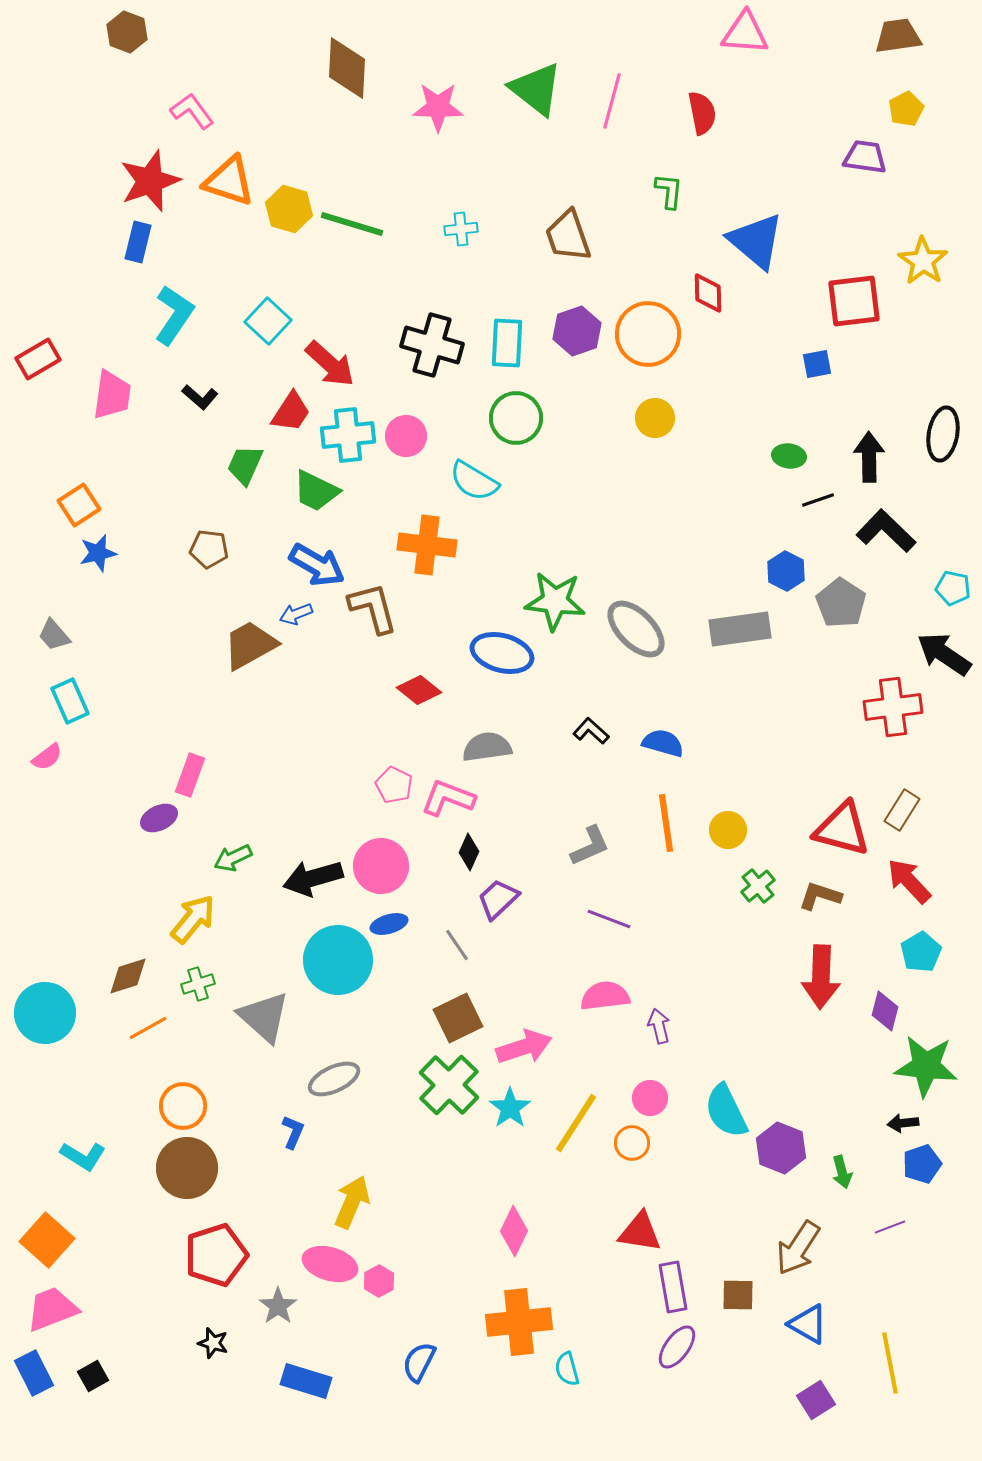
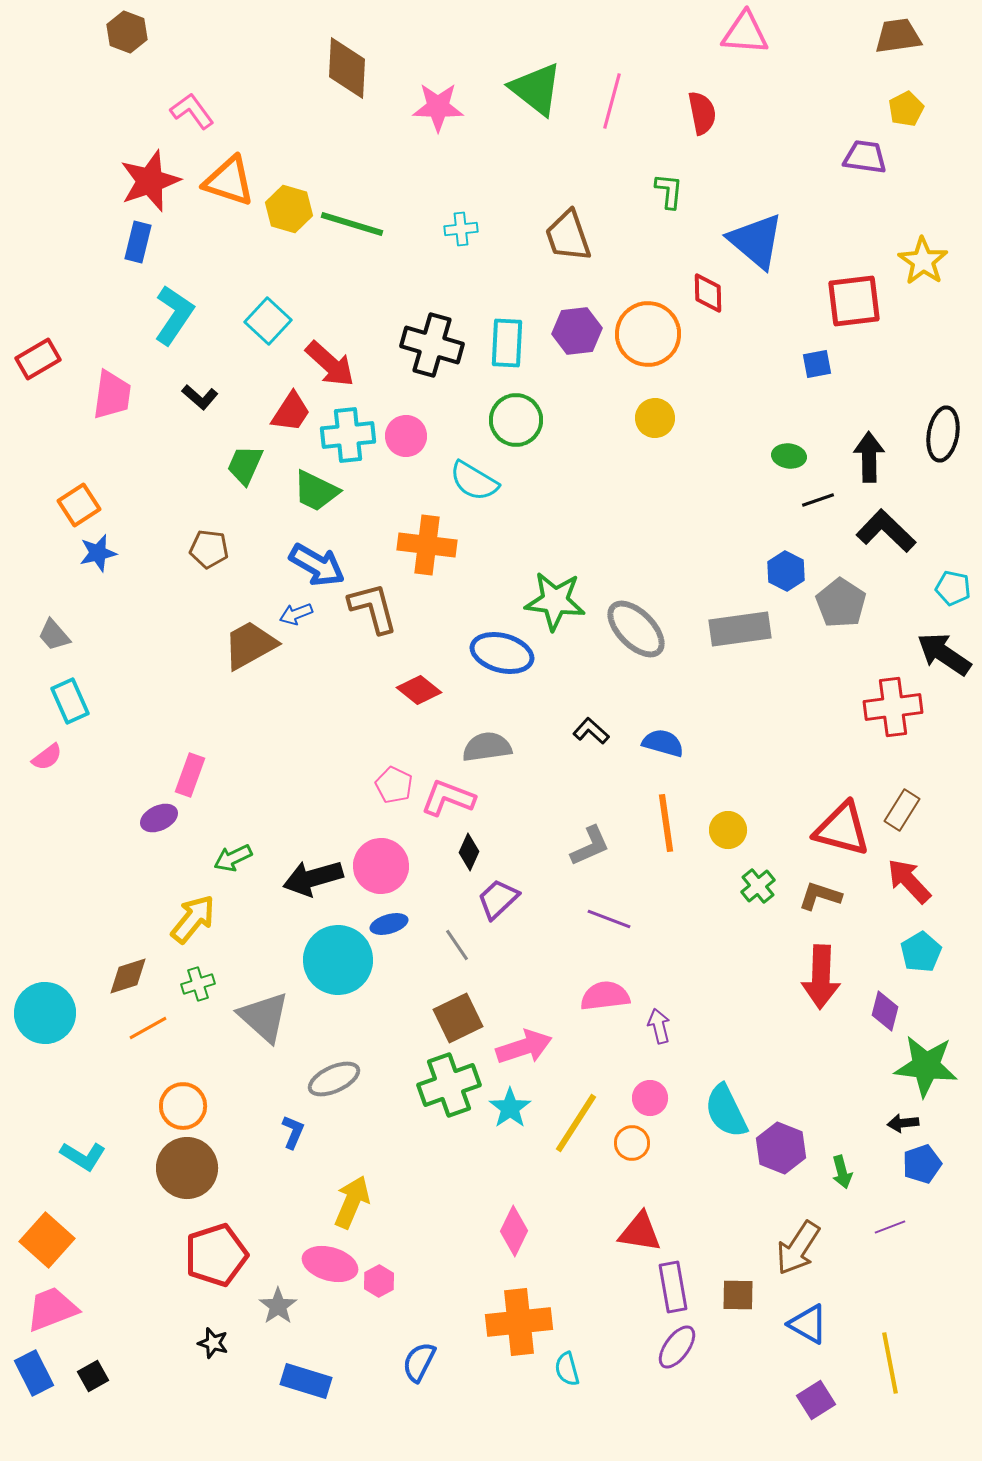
purple hexagon at (577, 331): rotated 12 degrees clockwise
green circle at (516, 418): moved 2 px down
green cross at (449, 1085): rotated 26 degrees clockwise
